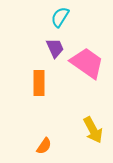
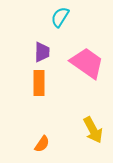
purple trapezoid: moved 13 px left, 4 px down; rotated 25 degrees clockwise
orange semicircle: moved 2 px left, 2 px up
